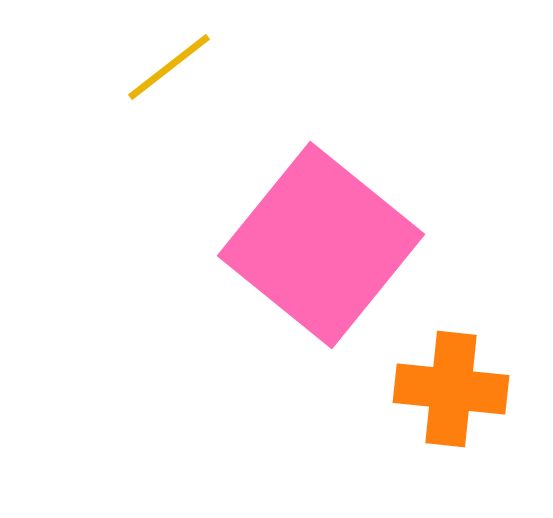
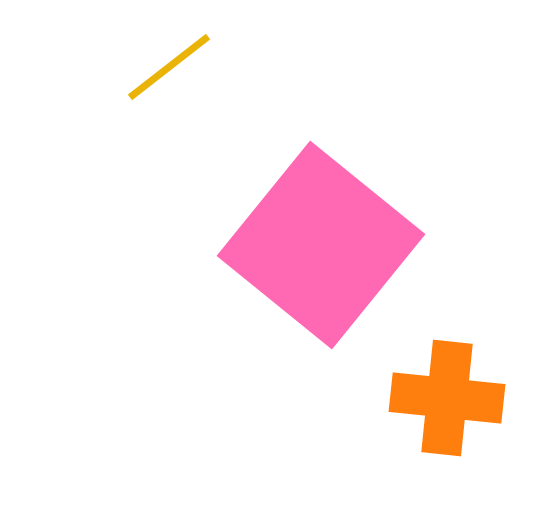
orange cross: moved 4 px left, 9 px down
